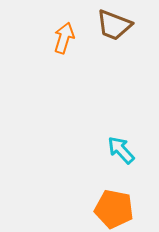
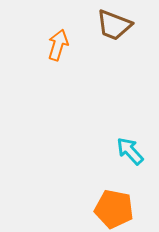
orange arrow: moved 6 px left, 7 px down
cyan arrow: moved 9 px right, 1 px down
